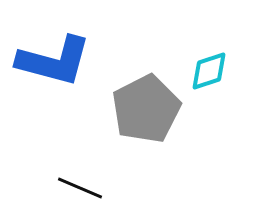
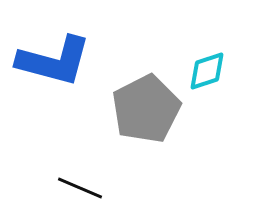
cyan diamond: moved 2 px left
